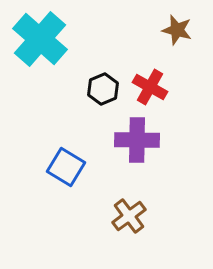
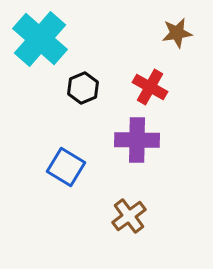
brown star: moved 3 px down; rotated 24 degrees counterclockwise
black hexagon: moved 20 px left, 1 px up
